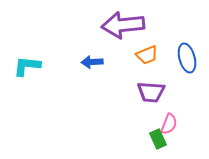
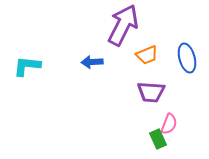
purple arrow: rotated 123 degrees clockwise
